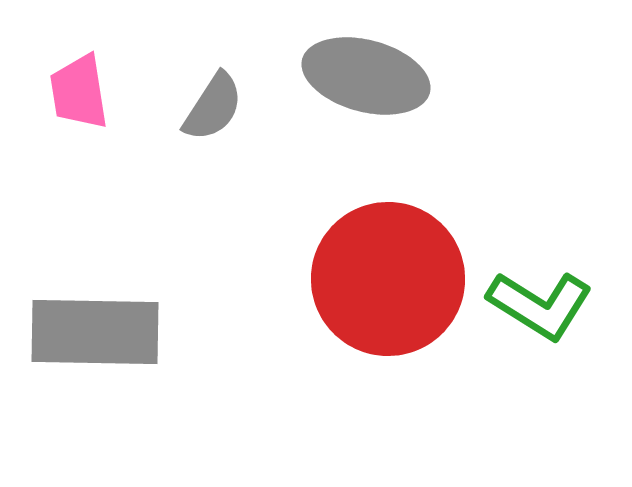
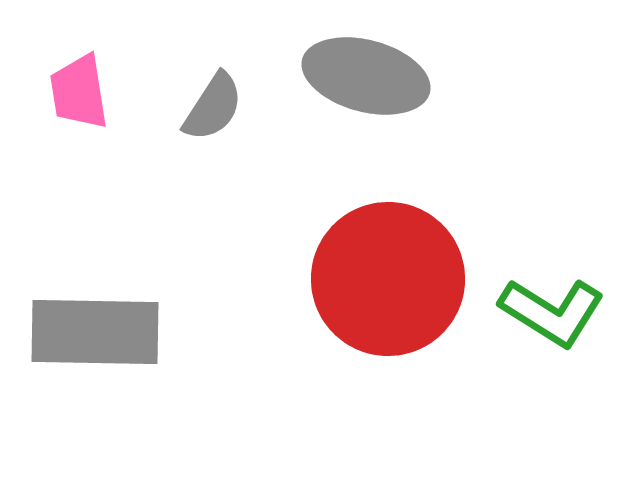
green L-shape: moved 12 px right, 7 px down
